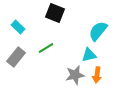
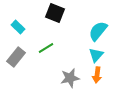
cyan triangle: moved 7 px right; rotated 35 degrees counterclockwise
gray star: moved 5 px left, 3 px down
